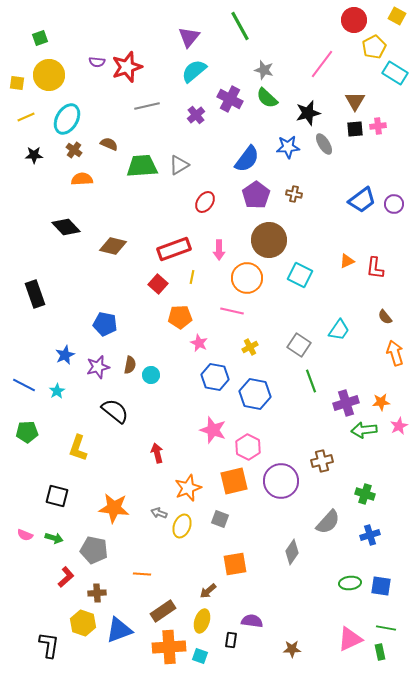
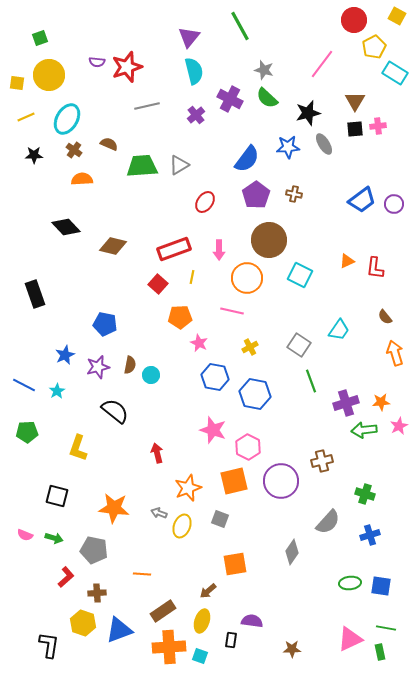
cyan semicircle at (194, 71): rotated 116 degrees clockwise
